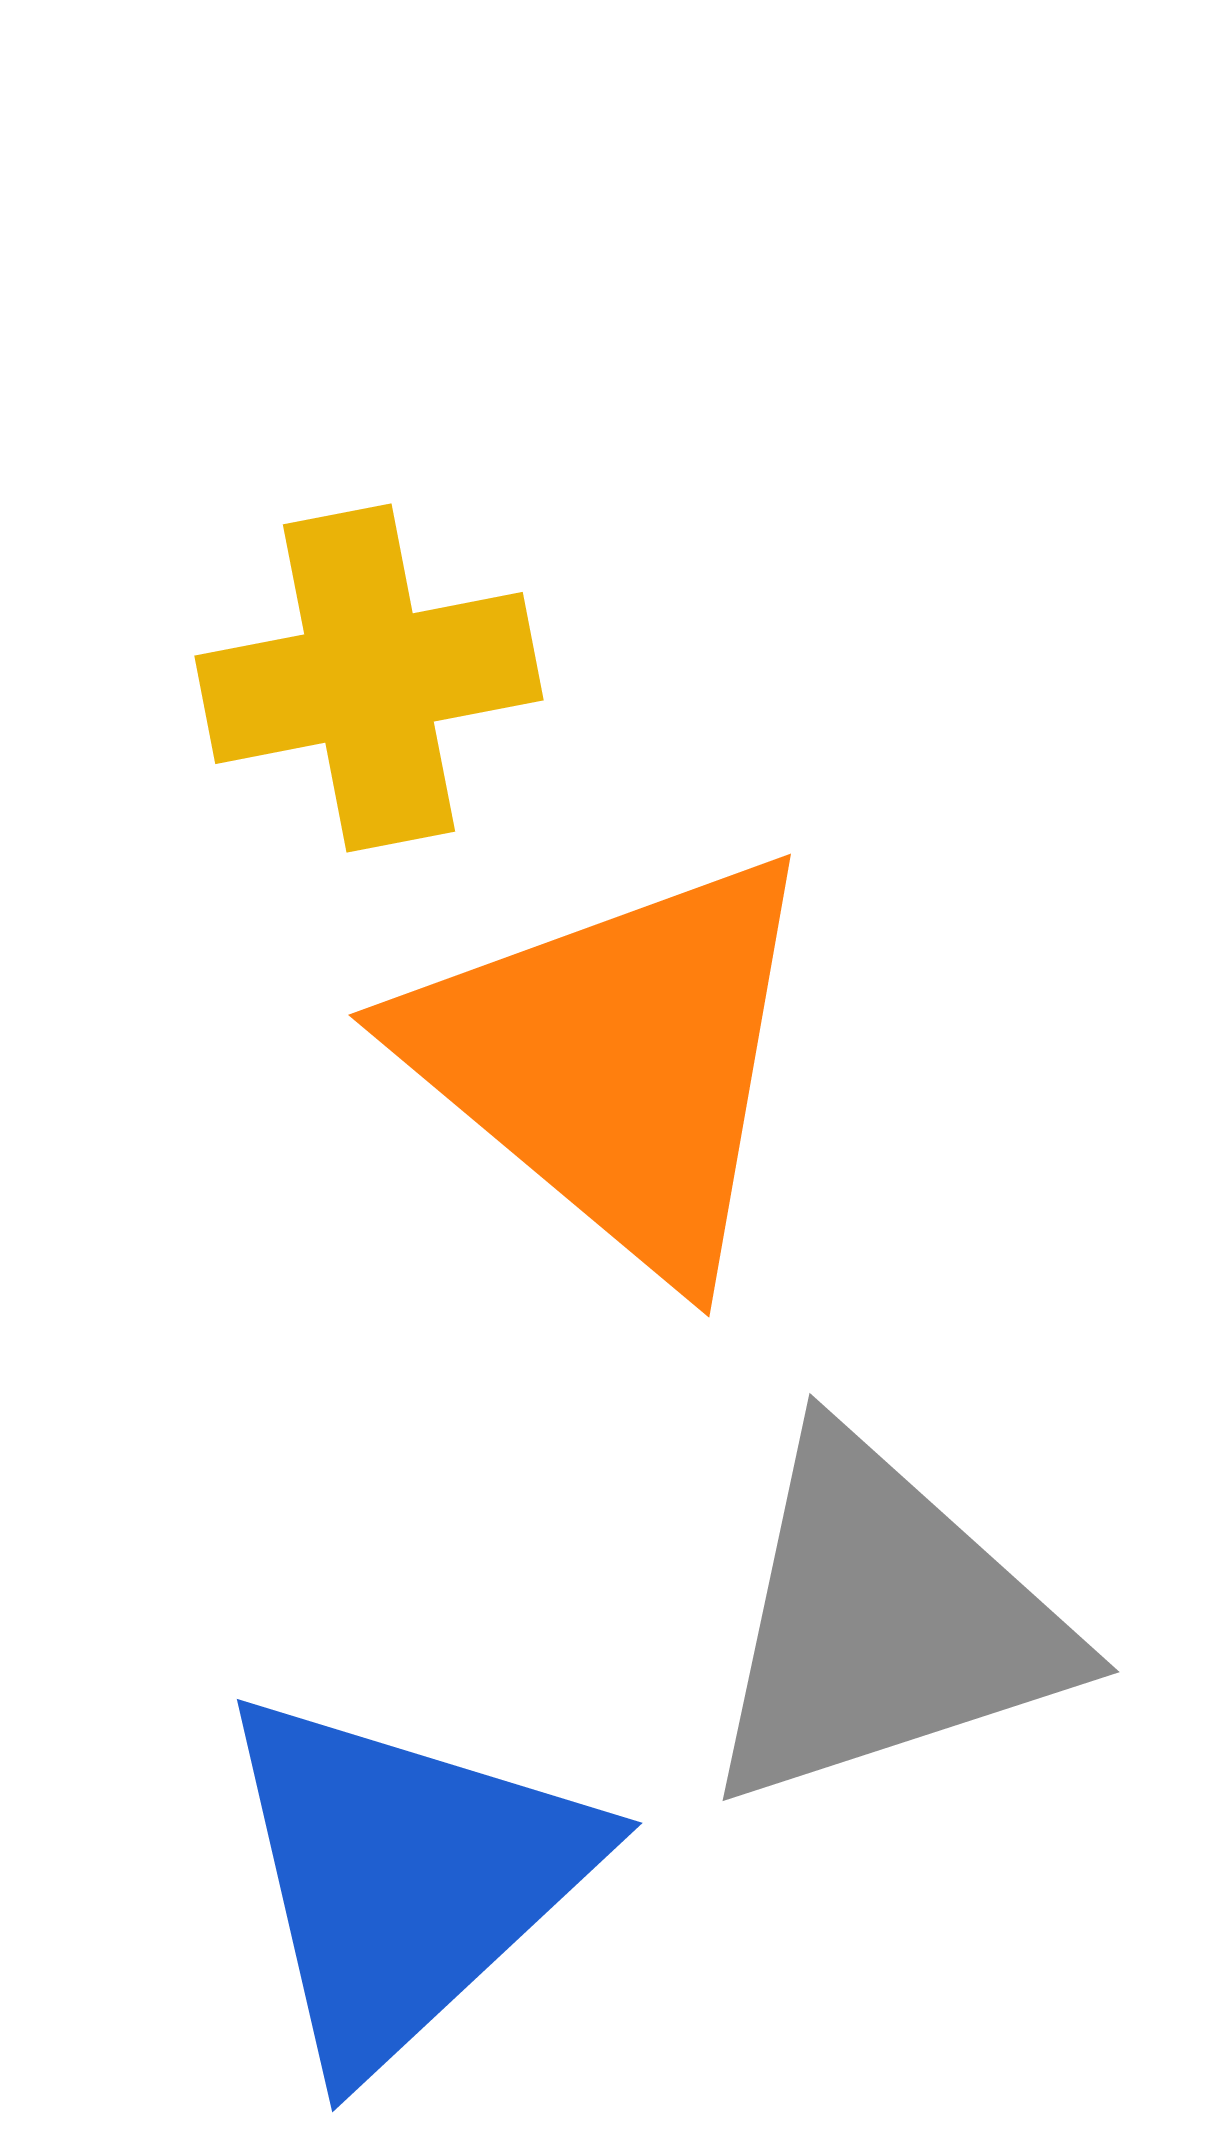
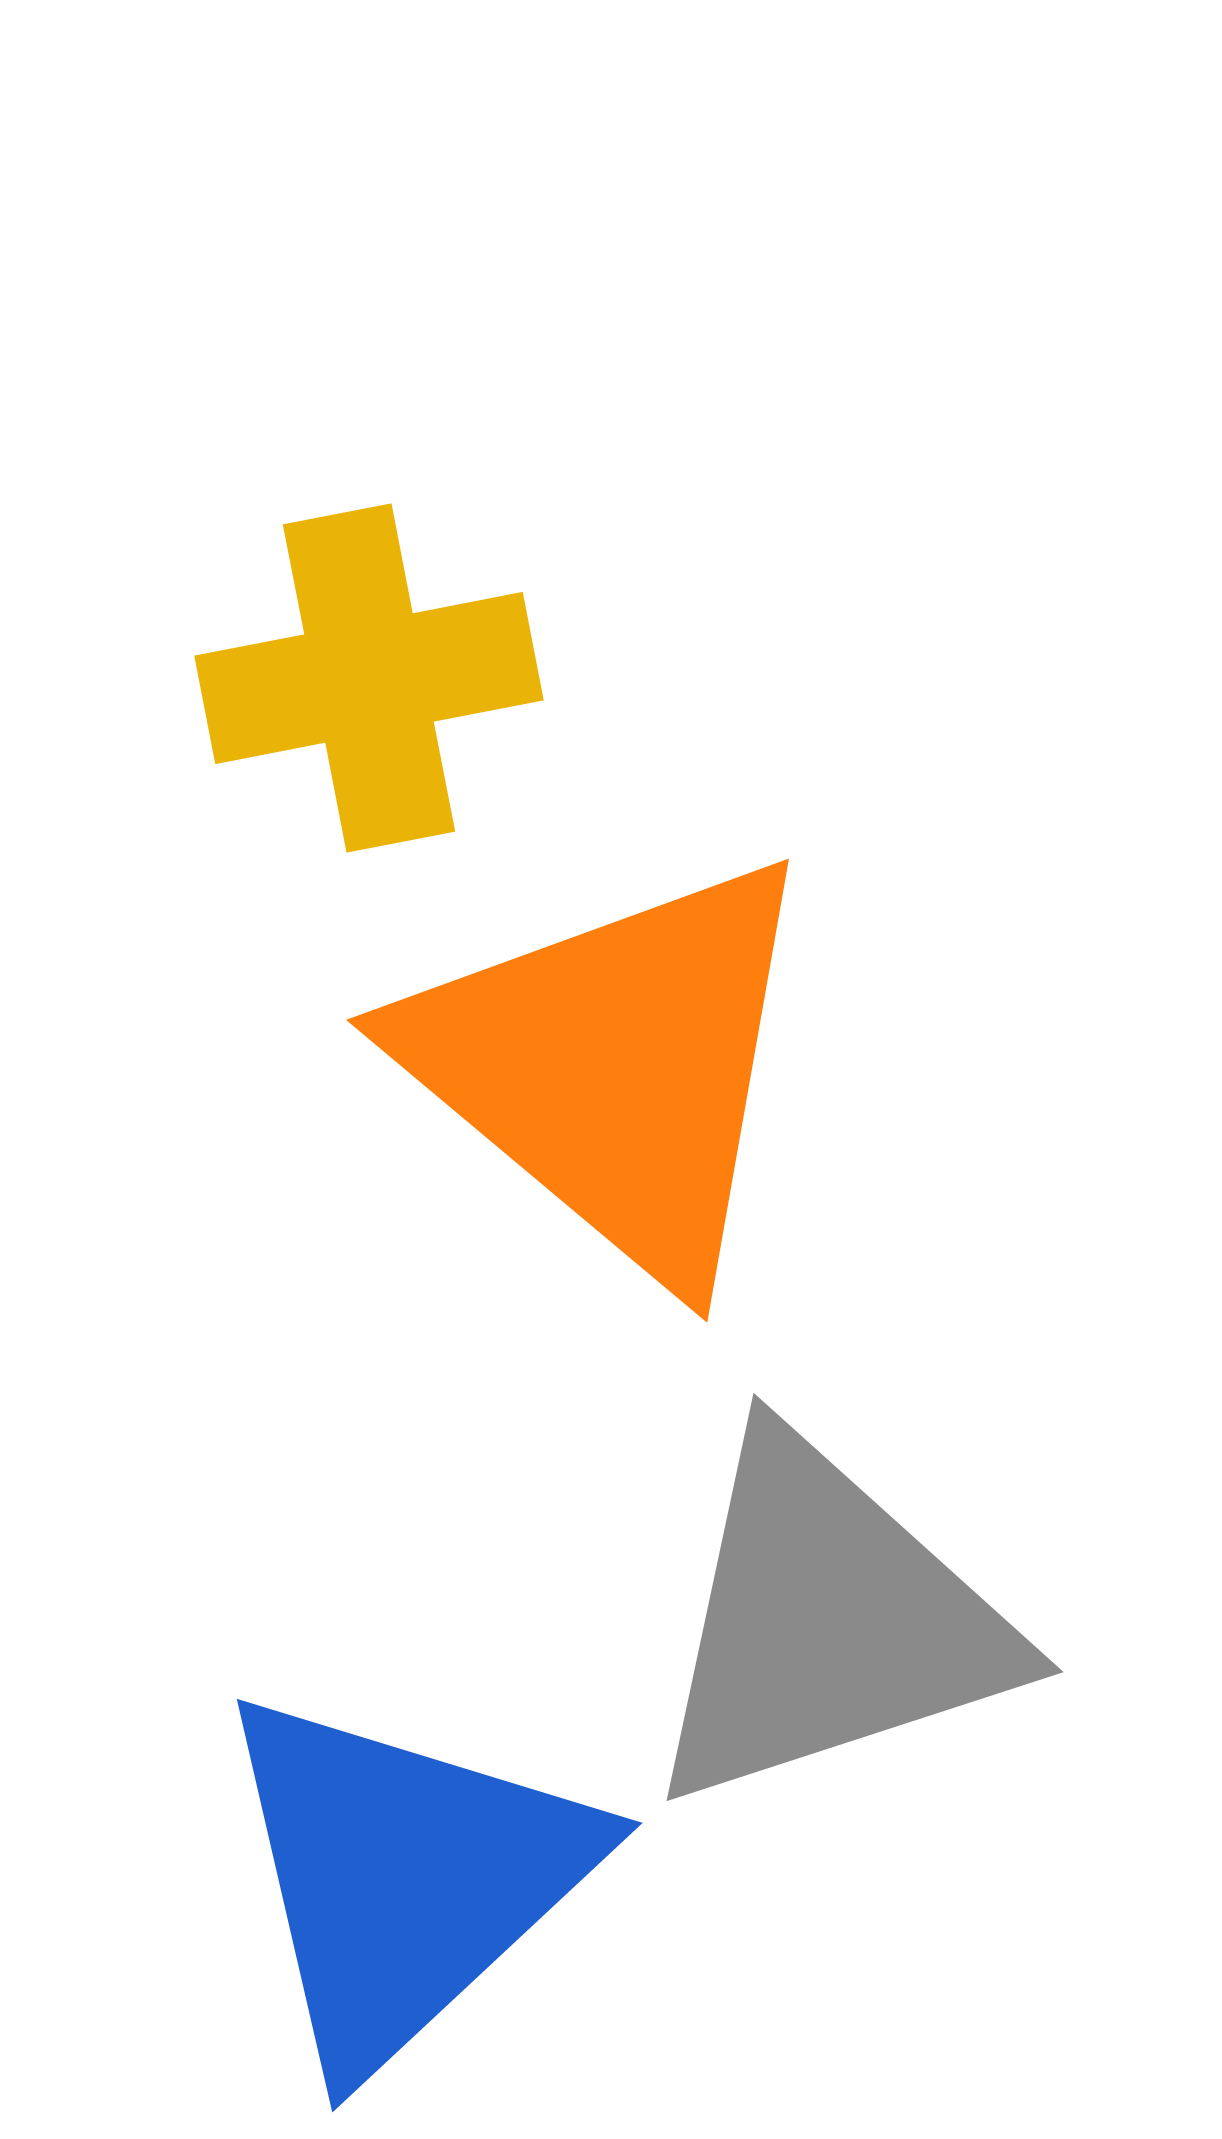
orange triangle: moved 2 px left, 5 px down
gray triangle: moved 56 px left
